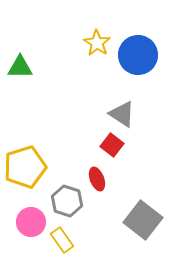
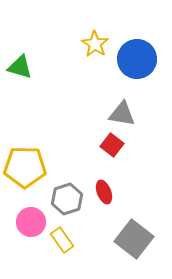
yellow star: moved 2 px left, 1 px down
blue circle: moved 1 px left, 4 px down
green triangle: rotated 16 degrees clockwise
gray triangle: rotated 24 degrees counterclockwise
yellow pentagon: rotated 18 degrees clockwise
red ellipse: moved 7 px right, 13 px down
gray hexagon: moved 2 px up; rotated 24 degrees clockwise
gray square: moved 9 px left, 19 px down
